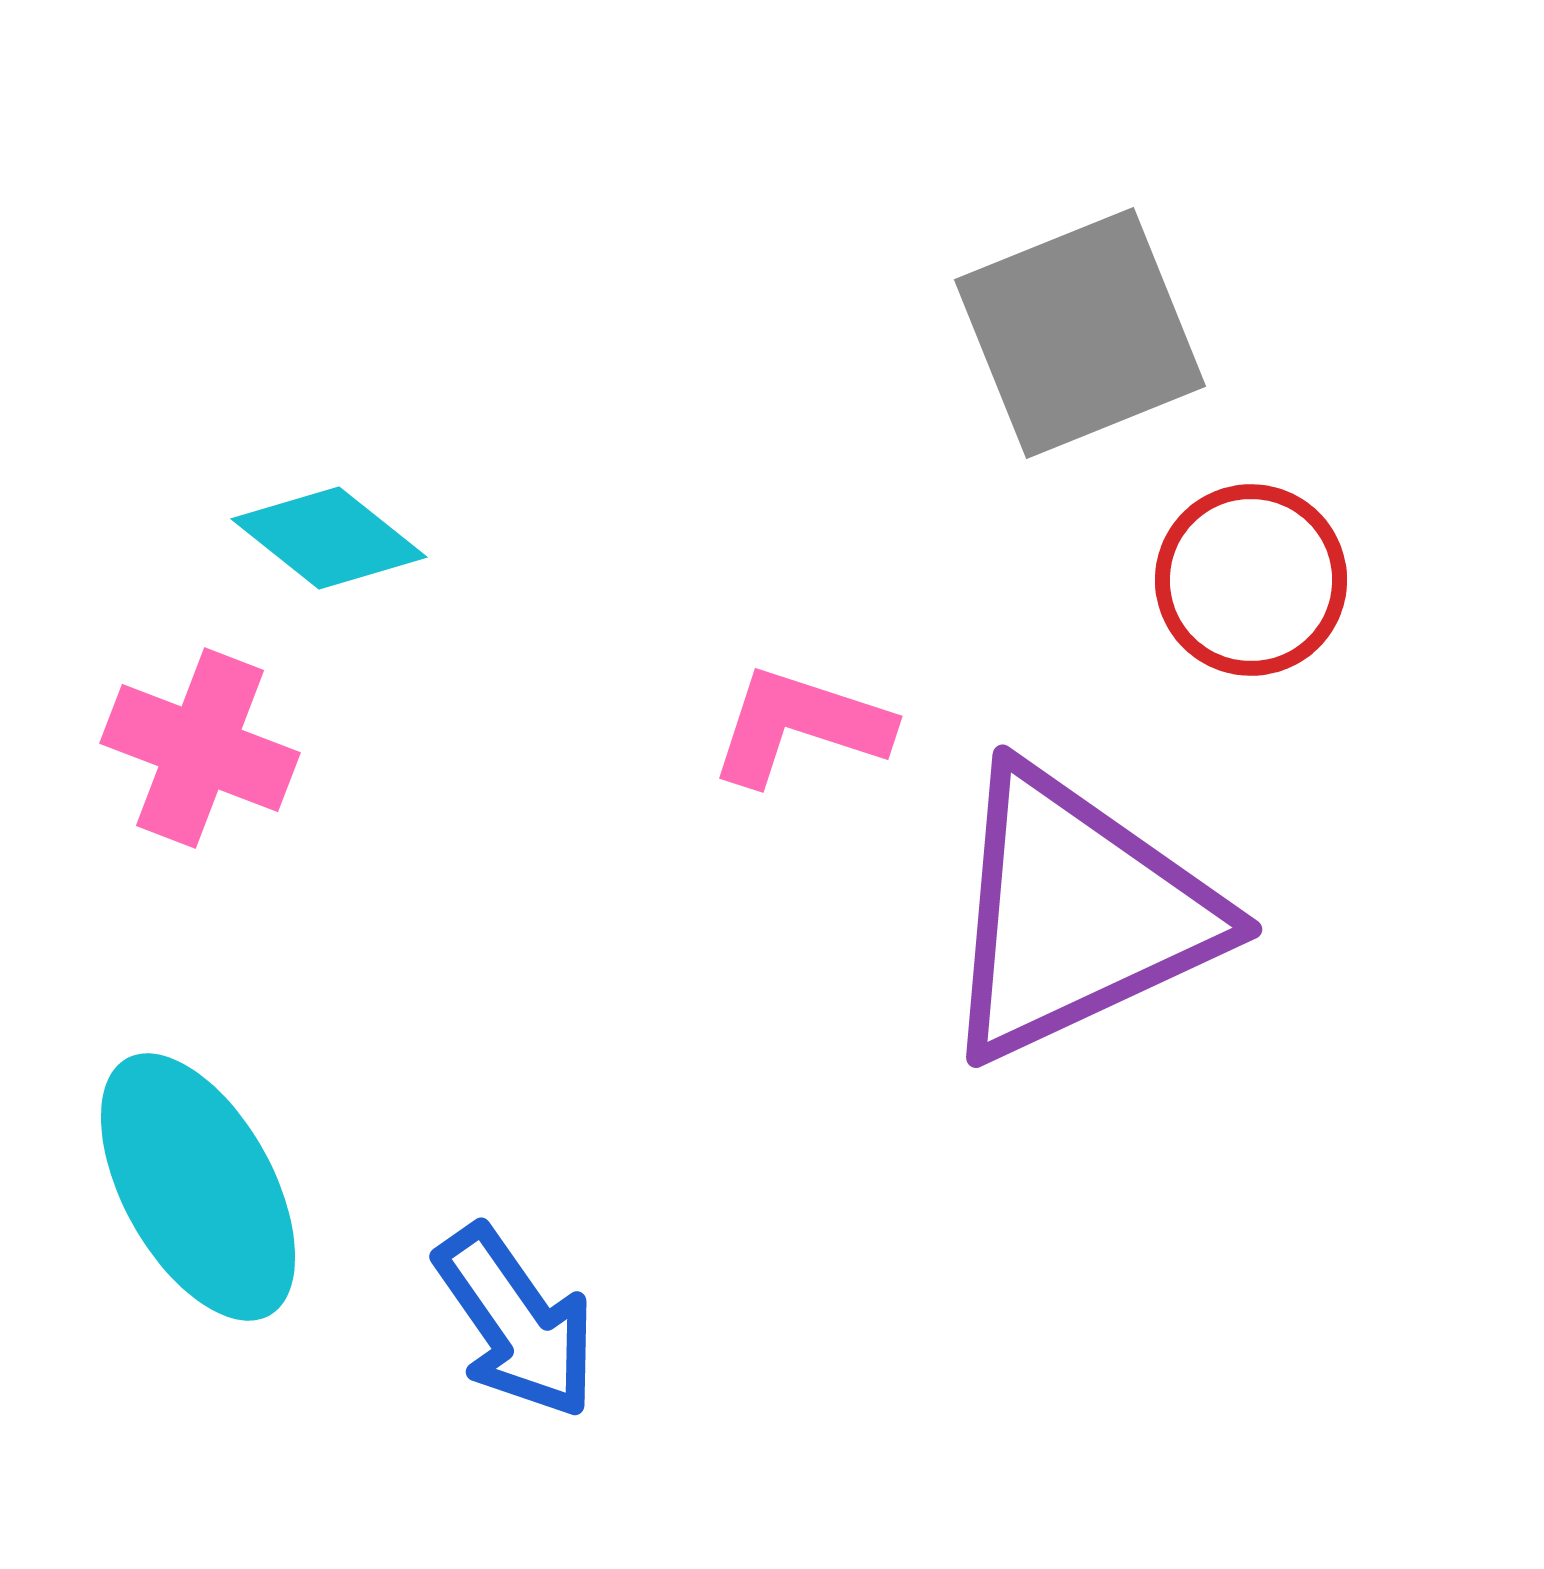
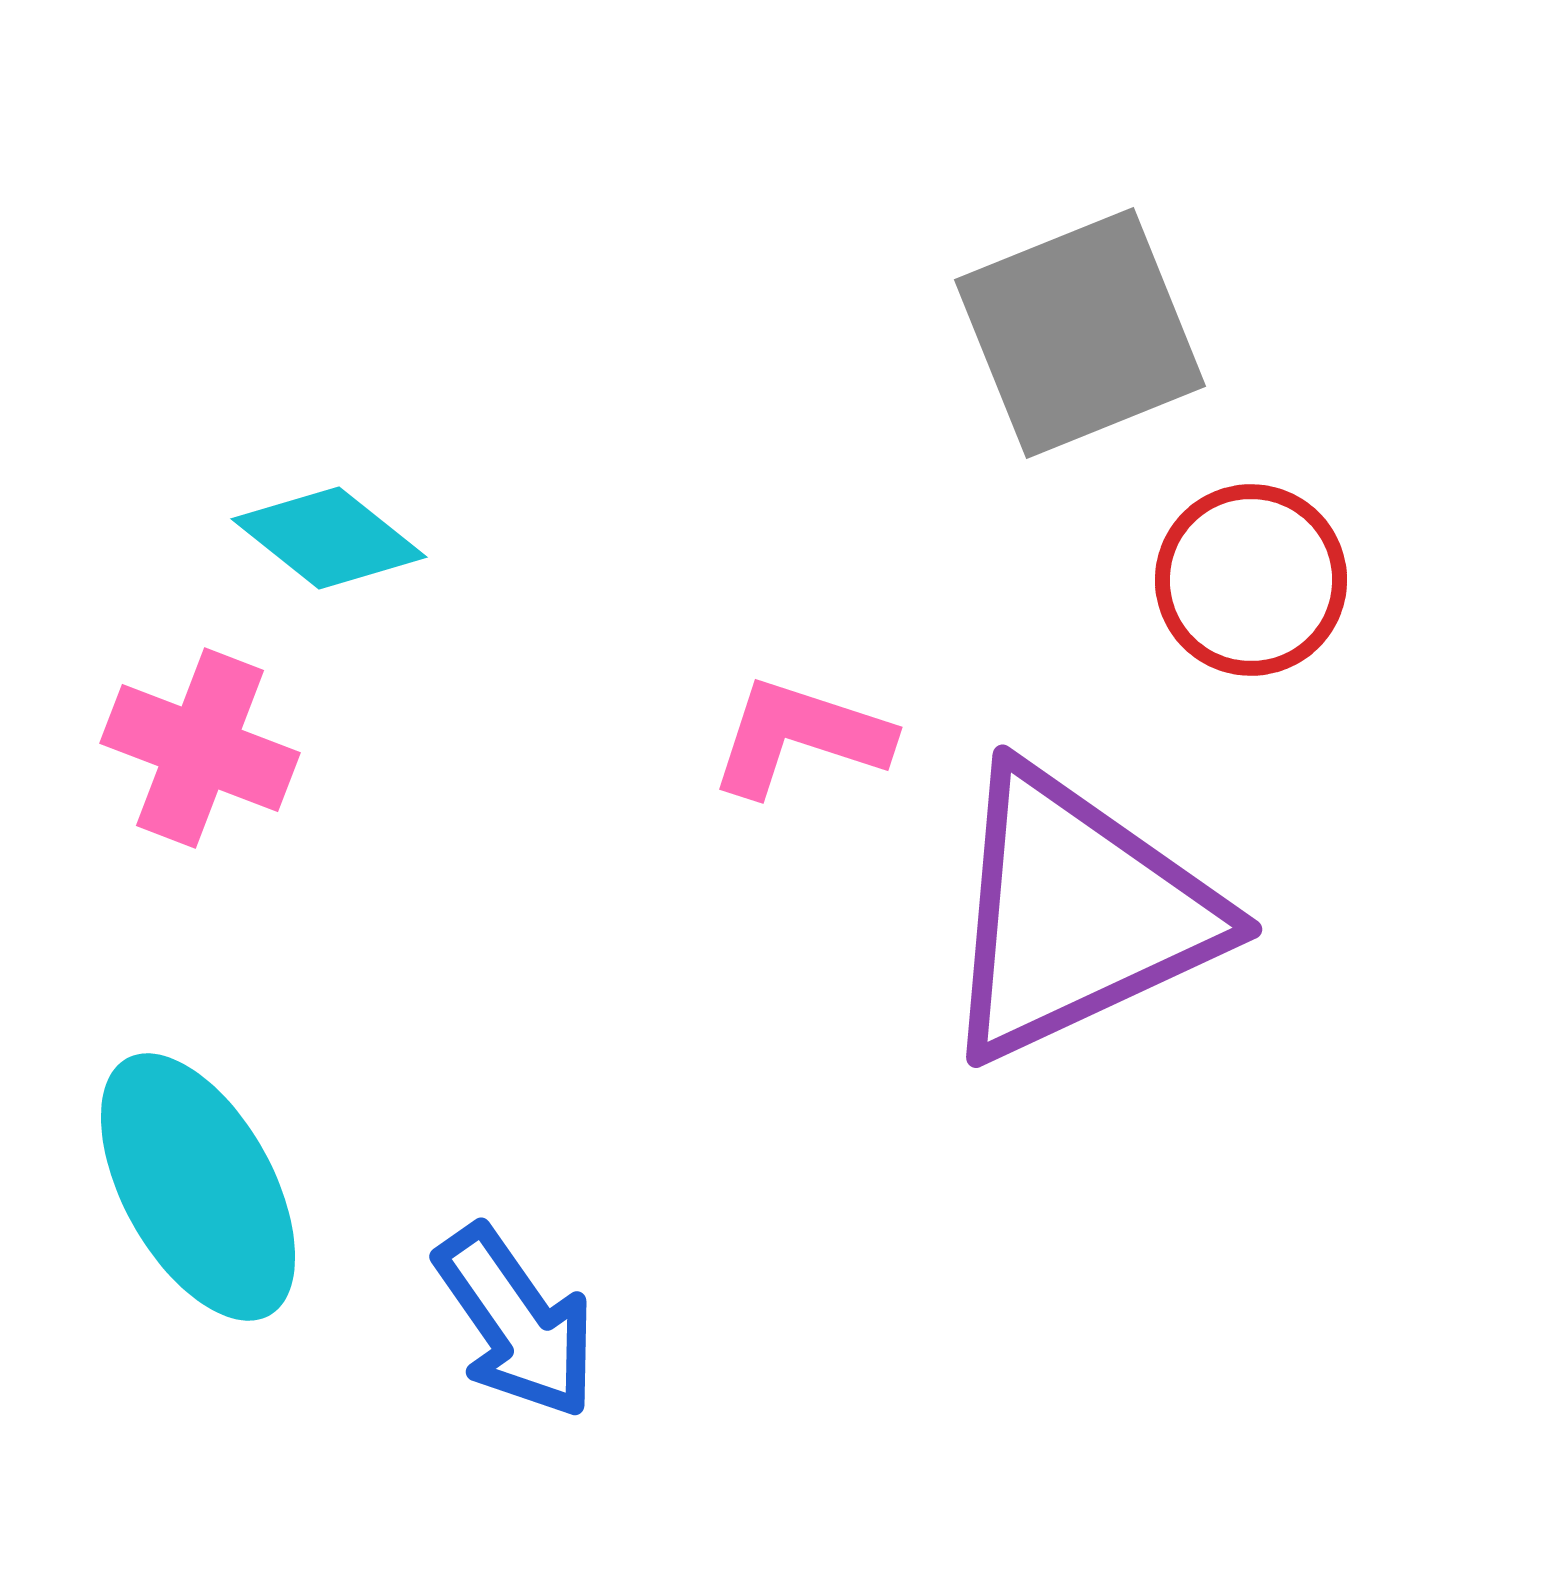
pink L-shape: moved 11 px down
